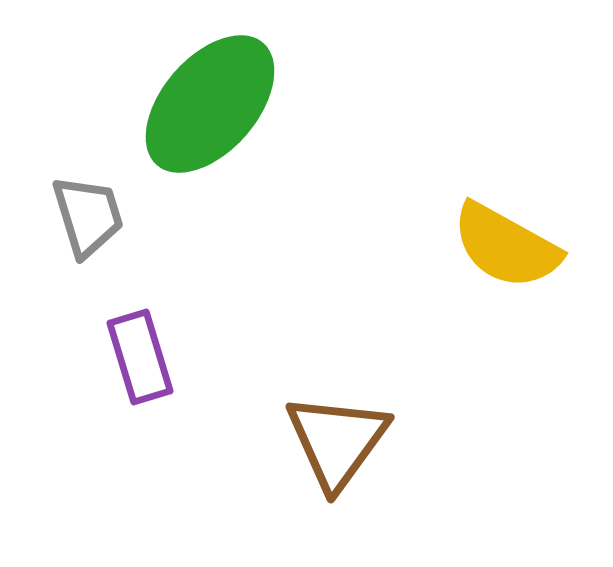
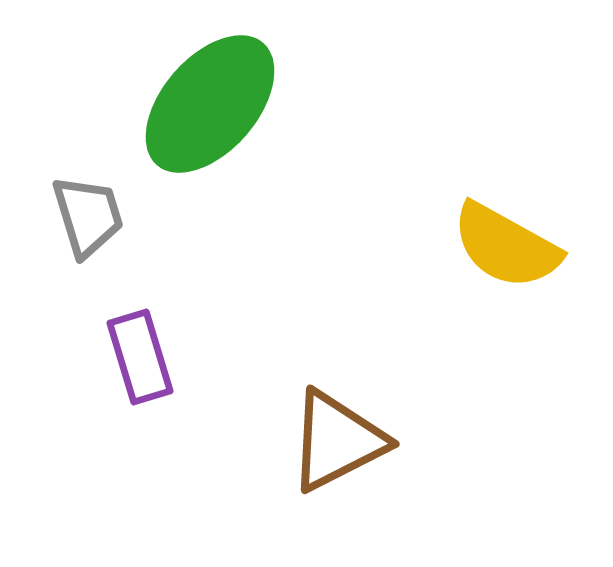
brown triangle: rotated 27 degrees clockwise
